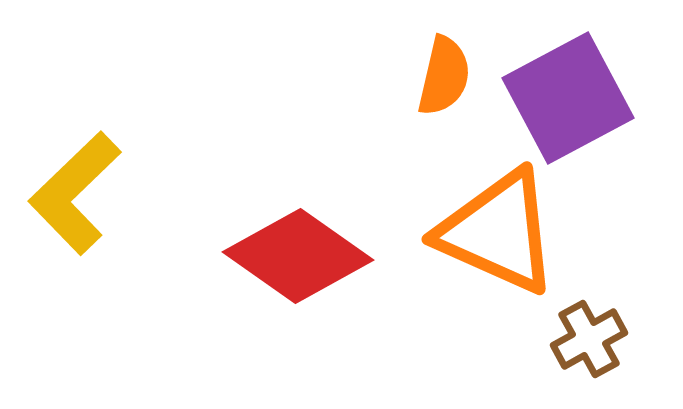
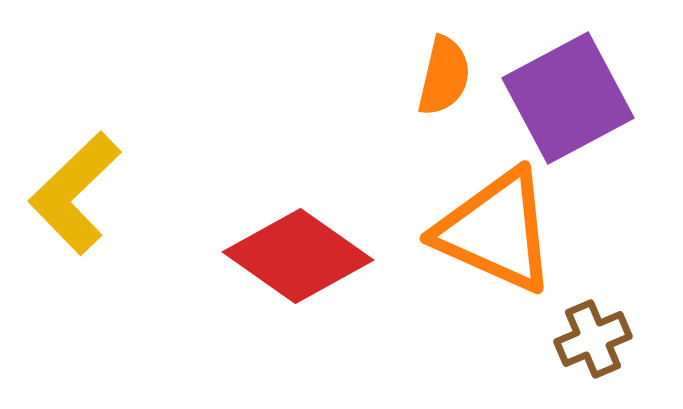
orange triangle: moved 2 px left, 1 px up
brown cross: moved 4 px right; rotated 6 degrees clockwise
